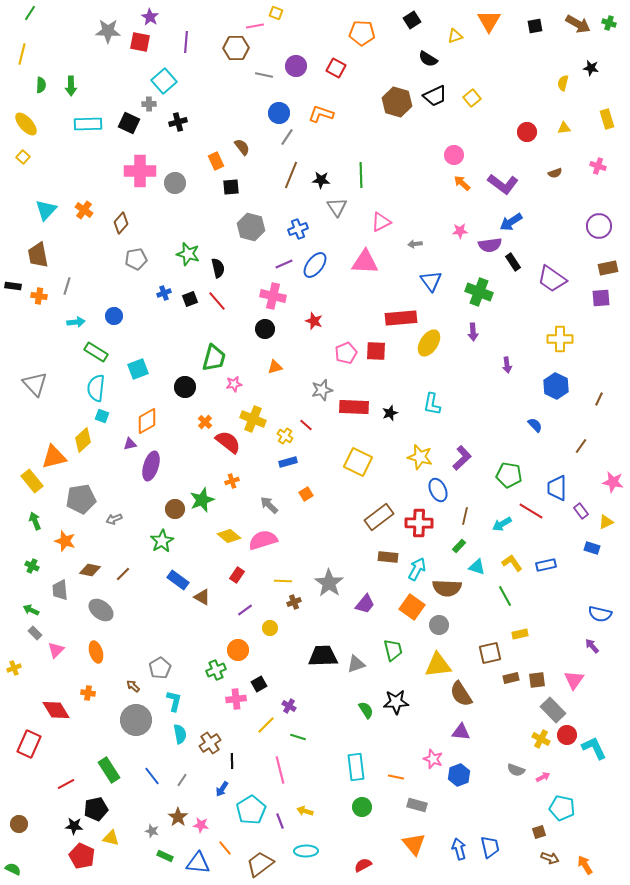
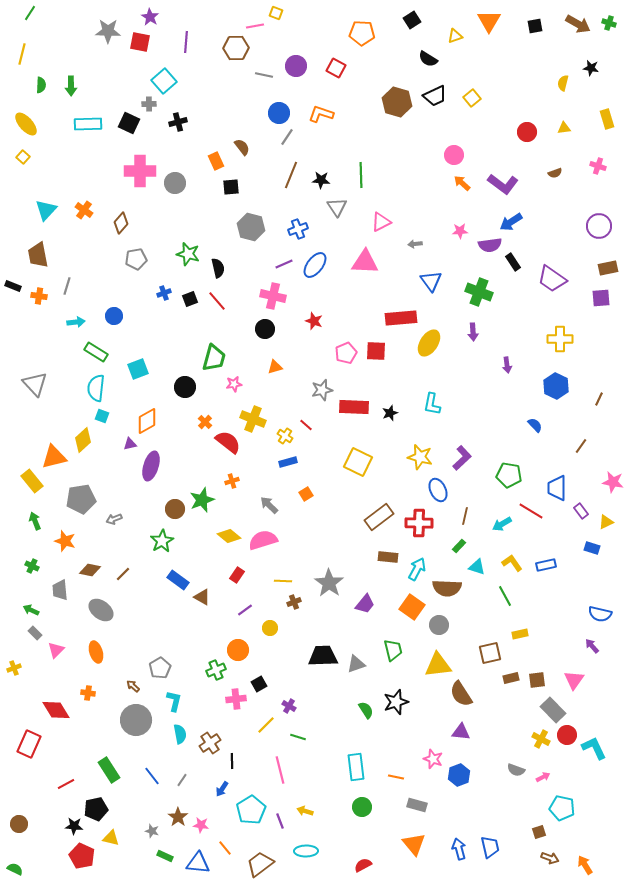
black rectangle at (13, 286): rotated 14 degrees clockwise
black star at (396, 702): rotated 15 degrees counterclockwise
green semicircle at (13, 869): moved 2 px right
